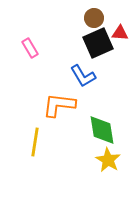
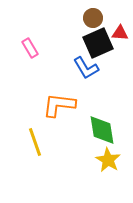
brown circle: moved 1 px left
blue L-shape: moved 3 px right, 8 px up
yellow line: rotated 28 degrees counterclockwise
